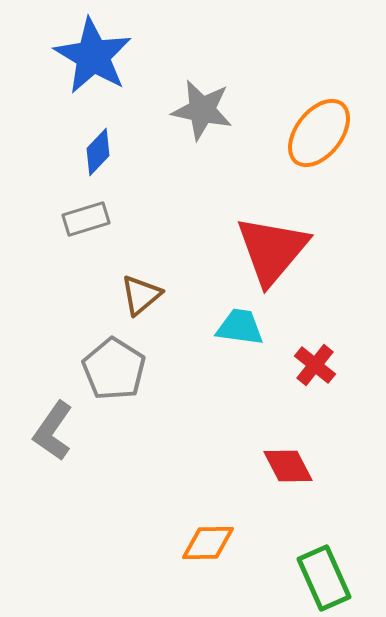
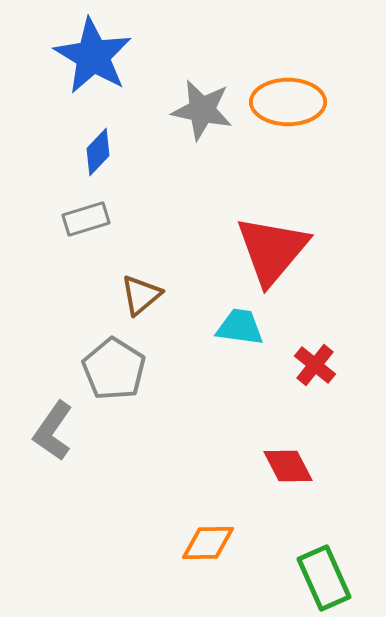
orange ellipse: moved 31 px left, 31 px up; rotated 52 degrees clockwise
